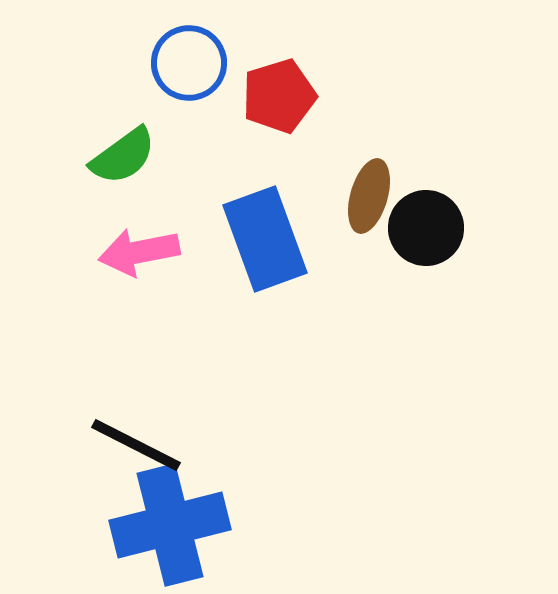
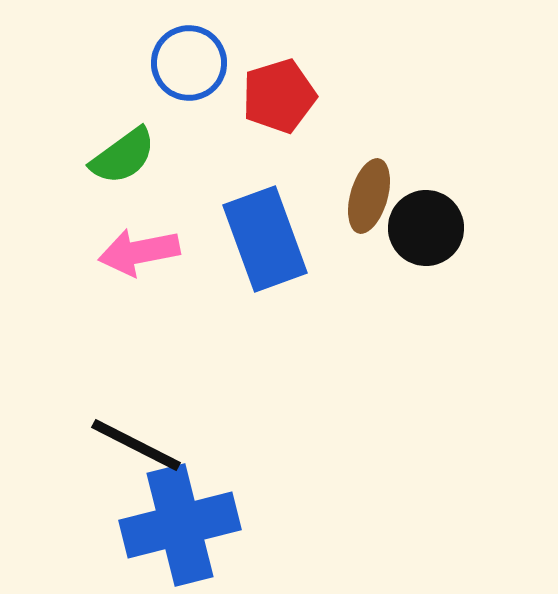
blue cross: moved 10 px right
